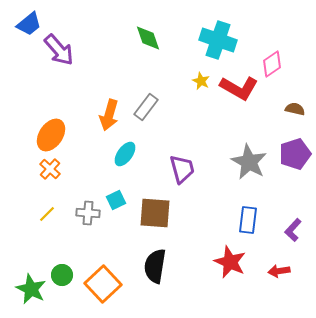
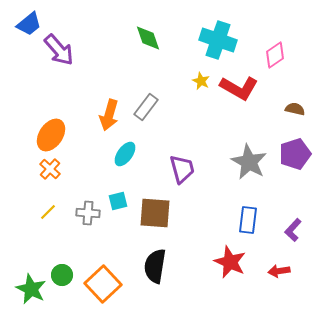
pink diamond: moved 3 px right, 9 px up
cyan square: moved 2 px right, 1 px down; rotated 12 degrees clockwise
yellow line: moved 1 px right, 2 px up
